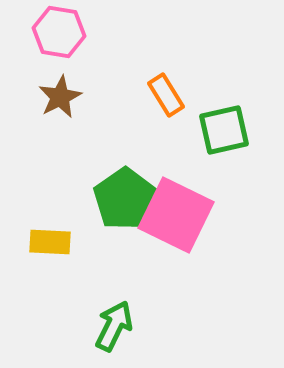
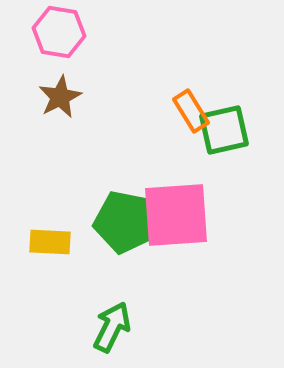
orange rectangle: moved 25 px right, 16 px down
green pentagon: moved 23 px down; rotated 26 degrees counterclockwise
pink square: rotated 30 degrees counterclockwise
green arrow: moved 2 px left, 1 px down
